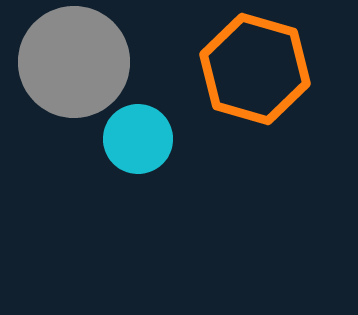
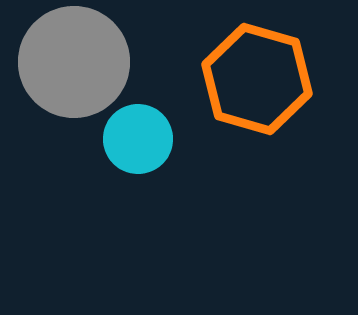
orange hexagon: moved 2 px right, 10 px down
